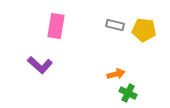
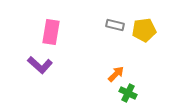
pink rectangle: moved 5 px left, 6 px down
yellow pentagon: rotated 15 degrees counterclockwise
orange arrow: rotated 30 degrees counterclockwise
